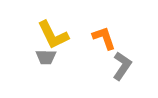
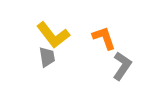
yellow L-shape: rotated 12 degrees counterclockwise
gray trapezoid: moved 1 px right; rotated 100 degrees counterclockwise
